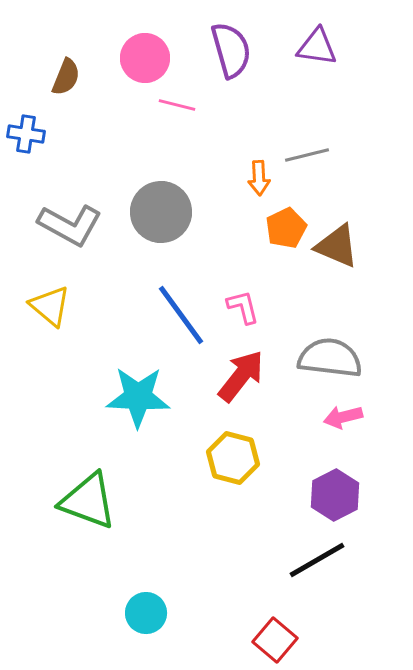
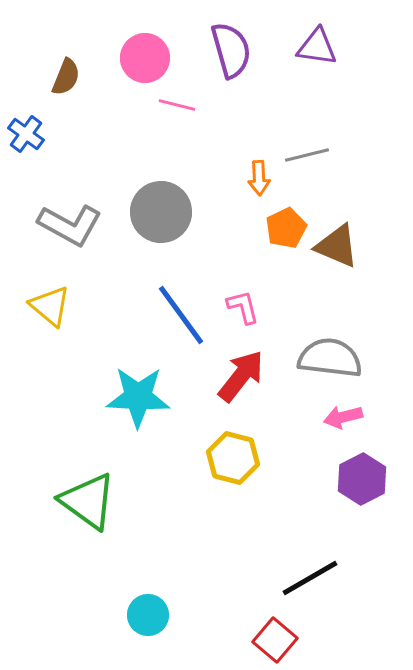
blue cross: rotated 27 degrees clockwise
purple hexagon: moved 27 px right, 16 px up
green triangle: rotated 16 degrees clockwise
black line: moved 7 px left, 18 px down
cyan circle: moved 2 px right, 2 px down
